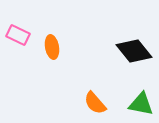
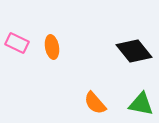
pink rectangle: moved 1 px left, 8 px down
